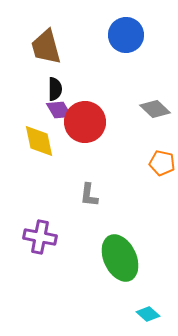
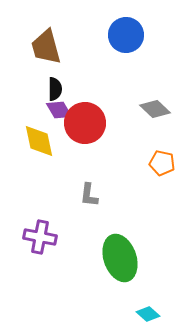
red circle: moved 1 px down
green ellipse: rotated 6 degrees clockwise
